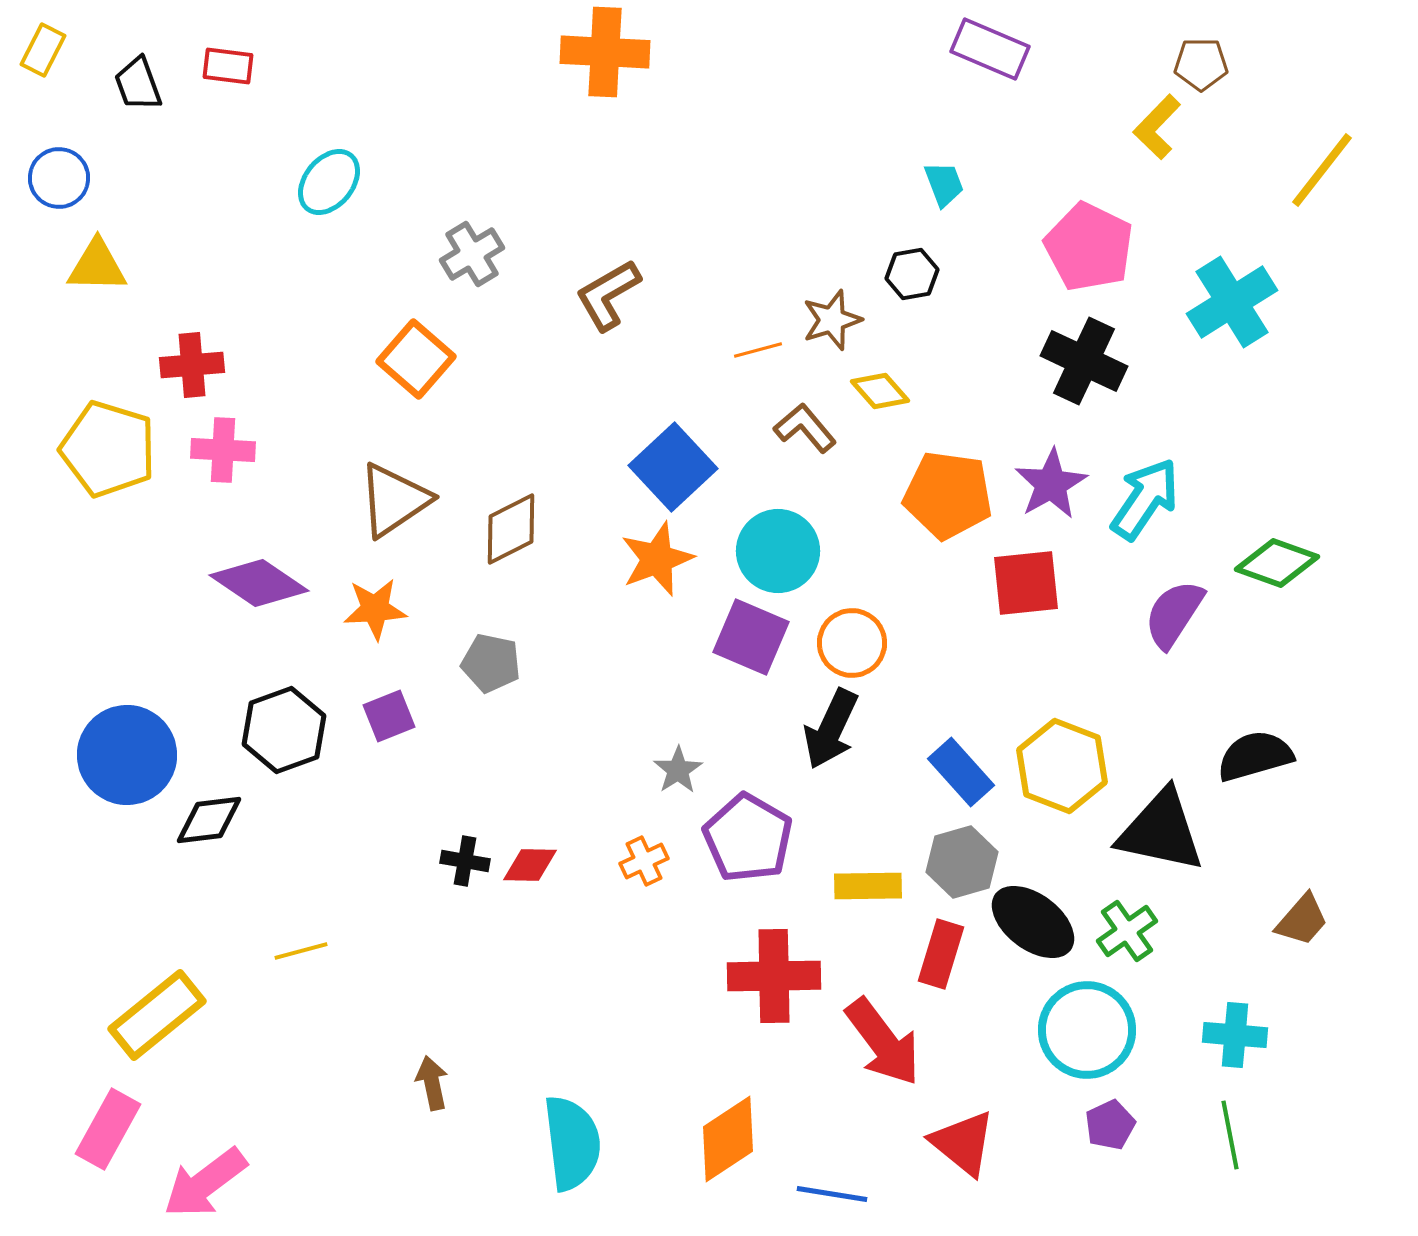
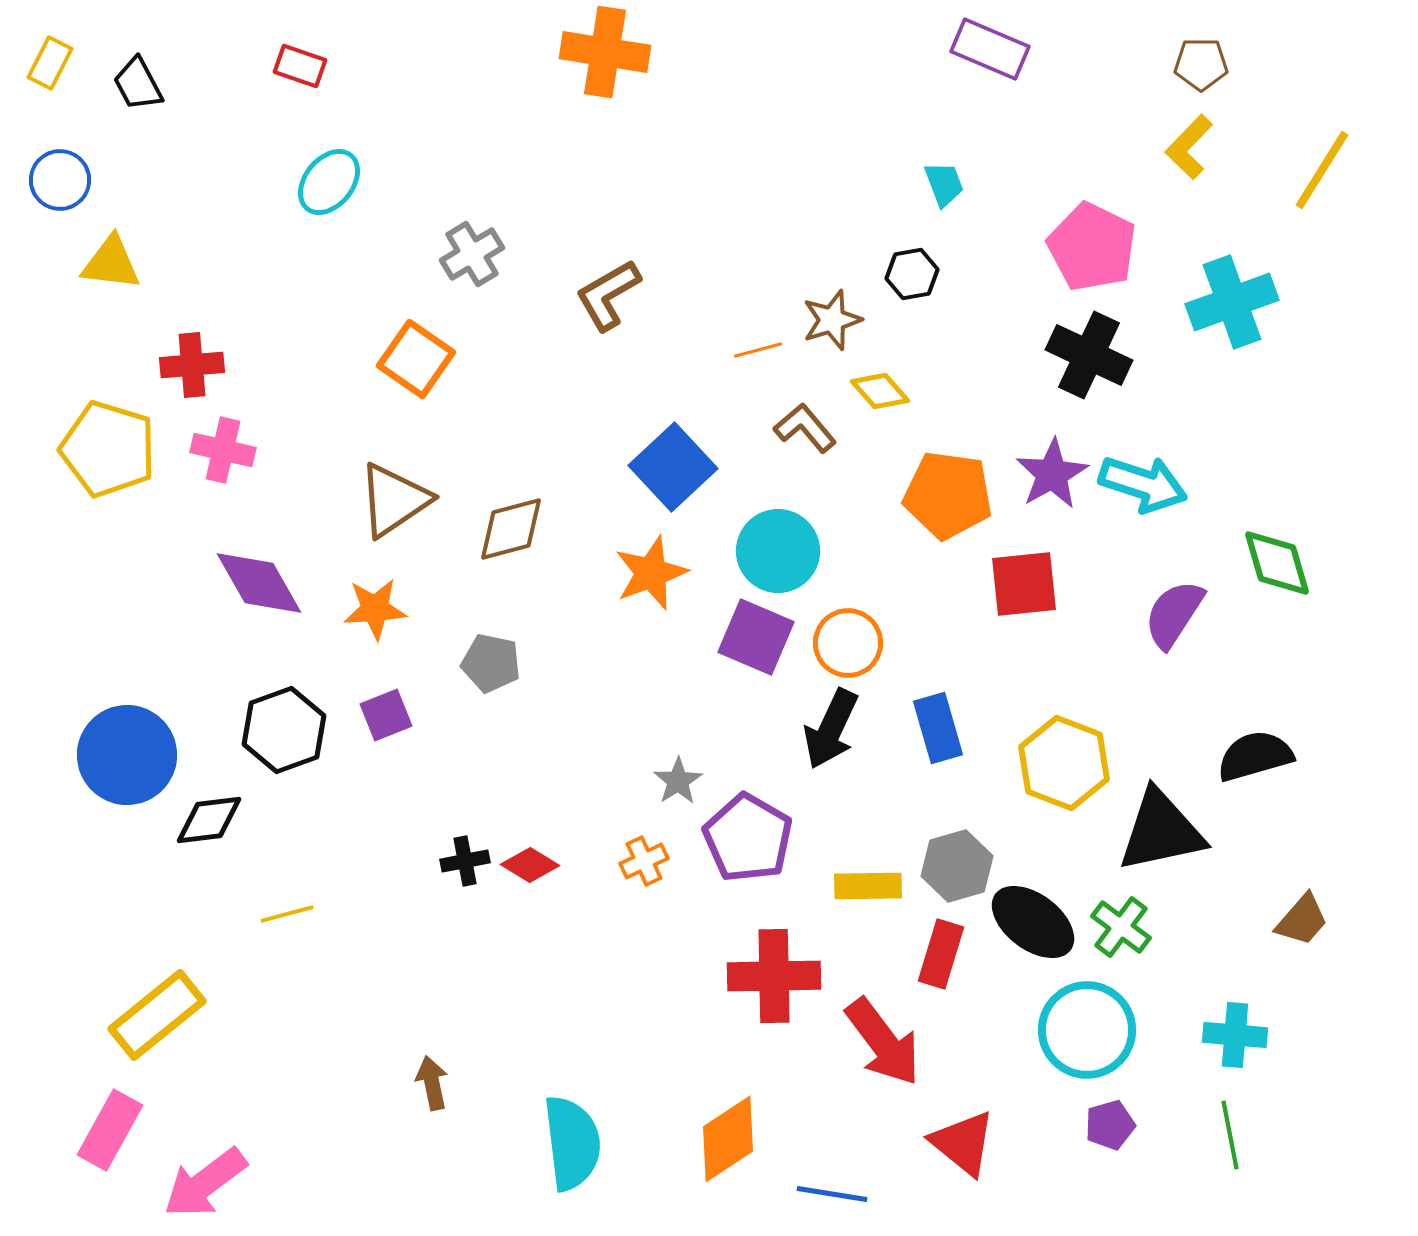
yellow rectangle at (43, 50): moved 7 px right, 13 px down
orange cross at (605, 52): rotated 6 degrees clockwise
red rectangle at (228, 66): moved 72 px right; rotated 12 degrees clockwise
black trapezoid at (138, 84): rotated 8 degrees counterclockwise
yellow L-shape at (1157, 127): moved 32 px right, 20 px down
yellow line at (1322, 170): rotated 6 degrees counterclockwise
blue circle at (59, 178): moved 1 px right, 2 px down
pink pentagon at (1089, 247): moved 3 px right
yellow triangle at (97, 266): moved 14 px right, 3 px up; rotated 6 degrees clockwise
cyan cross at (1232, 302): rotated 12 degrees clockwise
orange square at (416, 359): rotated 6 degrees counterclockwise
black cross at (1084, 361): moved 5 px right, 6 px up
pink cross at (223, 450): rotated 10 degrees clockwise
purple star at (1051, 484): moved 1 px right, 10 px up
cyan arrow at (1145, 499): moved 2 px left, 15 px up; rotated 74 degrees clockwise
brown diamond at (511, 529): rotated 12 degrees clockwise
orange star at (657, 559): moved 6 px left, 14 px down
green diamond at (1277, 563): rotated 54 degrees clockwise
purple diamond at (259, 583): rotated 26 degrees clockwise
red square at (1026, 583): moved 2 px left, 1 px down
purple square at (751, 637): moved 5 px right
orange circle at (852, 643): moved 4 px left
purple square at (389, 716): moved 3 px left, 1 px up
yellow hexagon at (1062, 766): moved 2 px right, 3 px up
gray star at (678, 770): moved 11 px down
blue rectangle at (961, 772): moved 23 px left, 44 px up; rotated 26 degrees clockwise
black triangle at (1161, 831): rotated 24 degrees counterclockwise
black cross at (465, 861): rotated 21 degrees counterclockwise
gray hexagon at (962, 862): moved 5 px left, 4 px down
red diamond at (530, 865): rotated 30 degrees clockwise
green cross at (1127, 931): moved 6 px left, 4 px up; rotated 18 degrees counterclockwise
yellow line at (301, 951): moved 14 px left, 37 px up
purple pentagon at (1110, 1125): rotated 9 degrees clockwise
pink rectangle at (108, 1129): moved 2 px right, 1 px down
